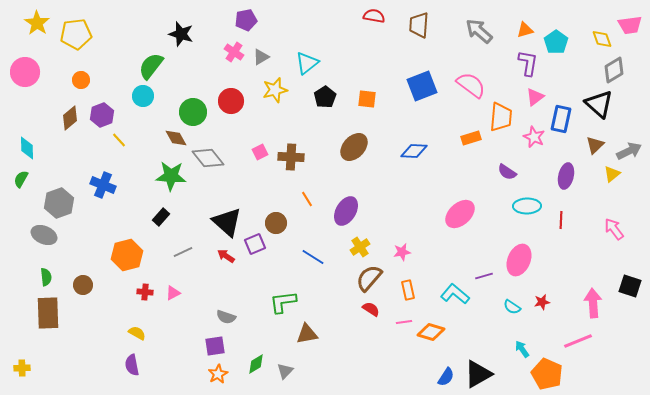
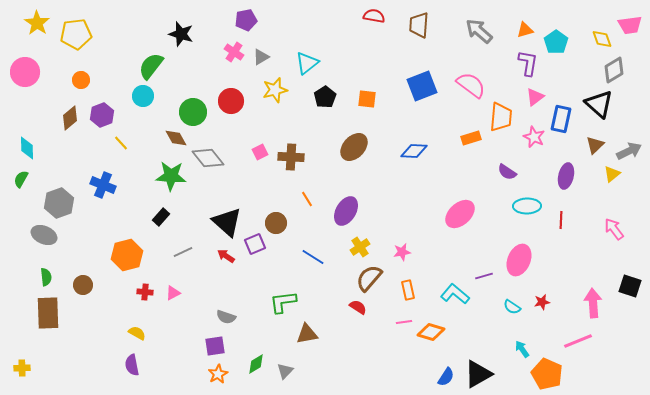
yellow line at (119, 140): moved 2 px right, 3 px down
red semicircle at (371, 309): moved 13 px left, 2 px up
